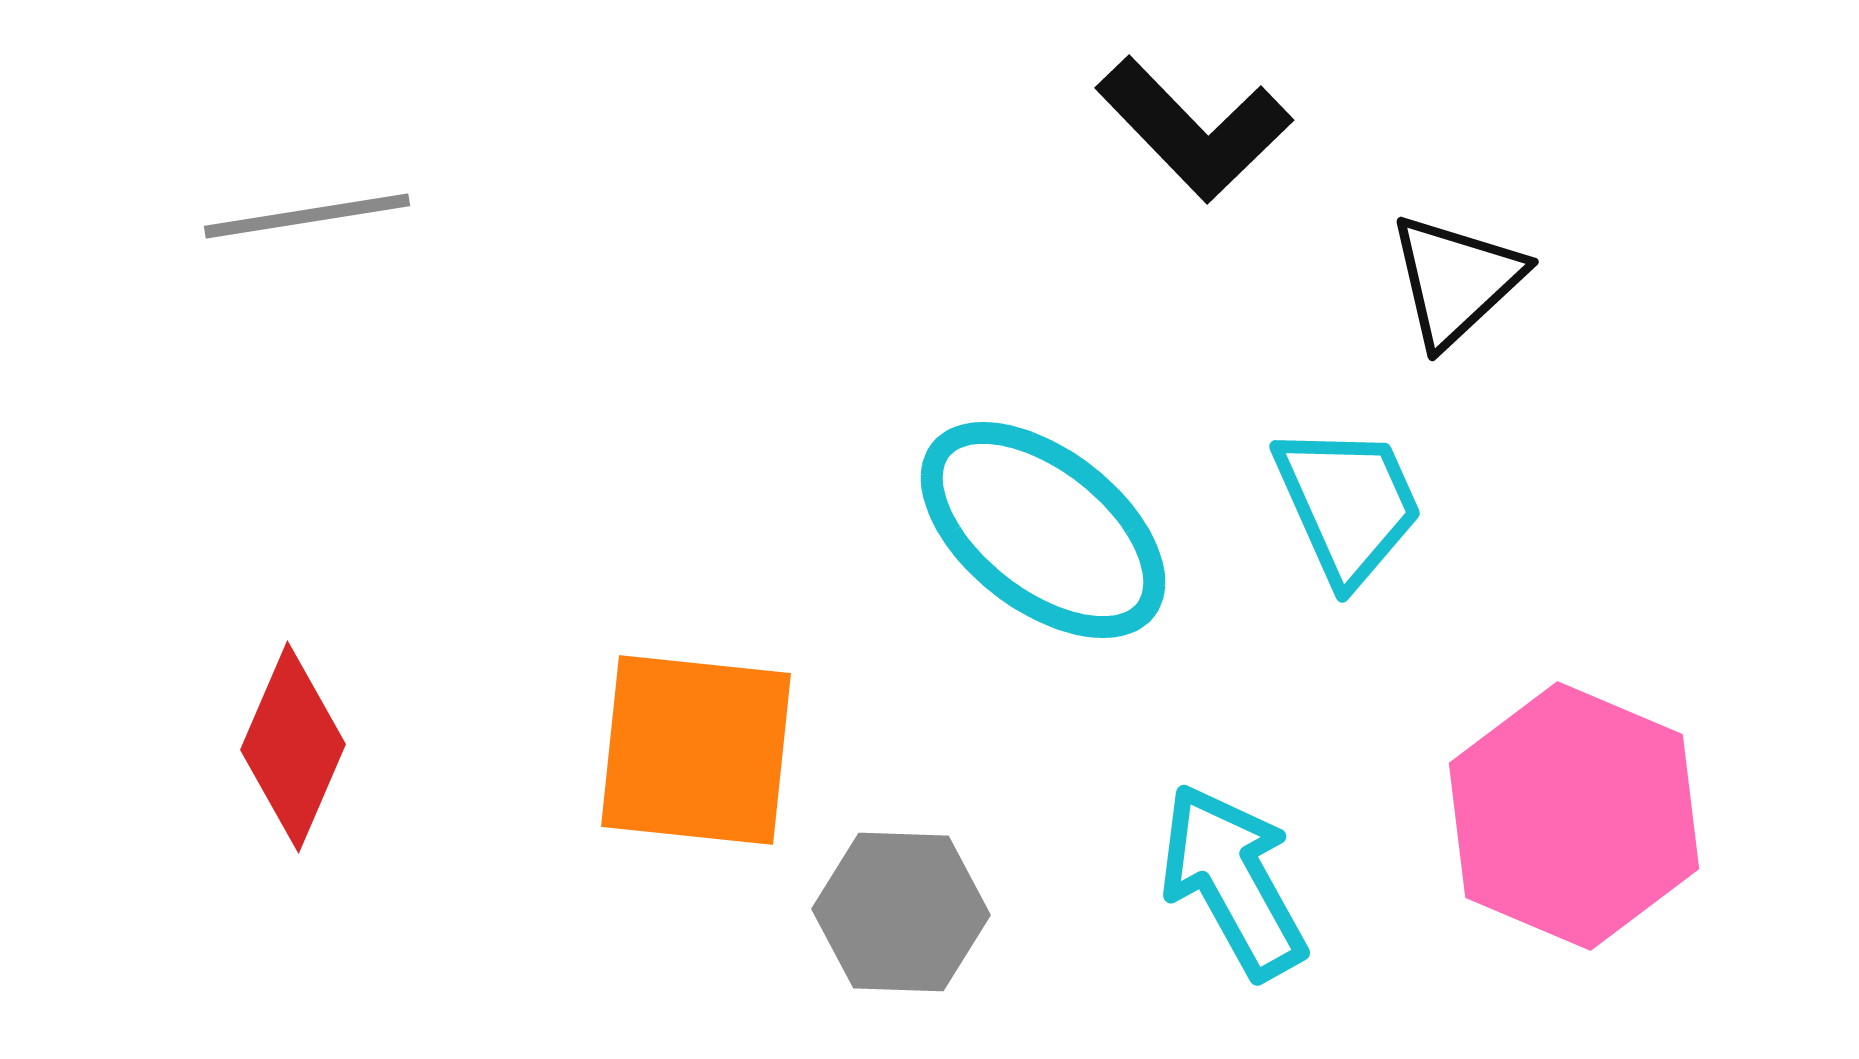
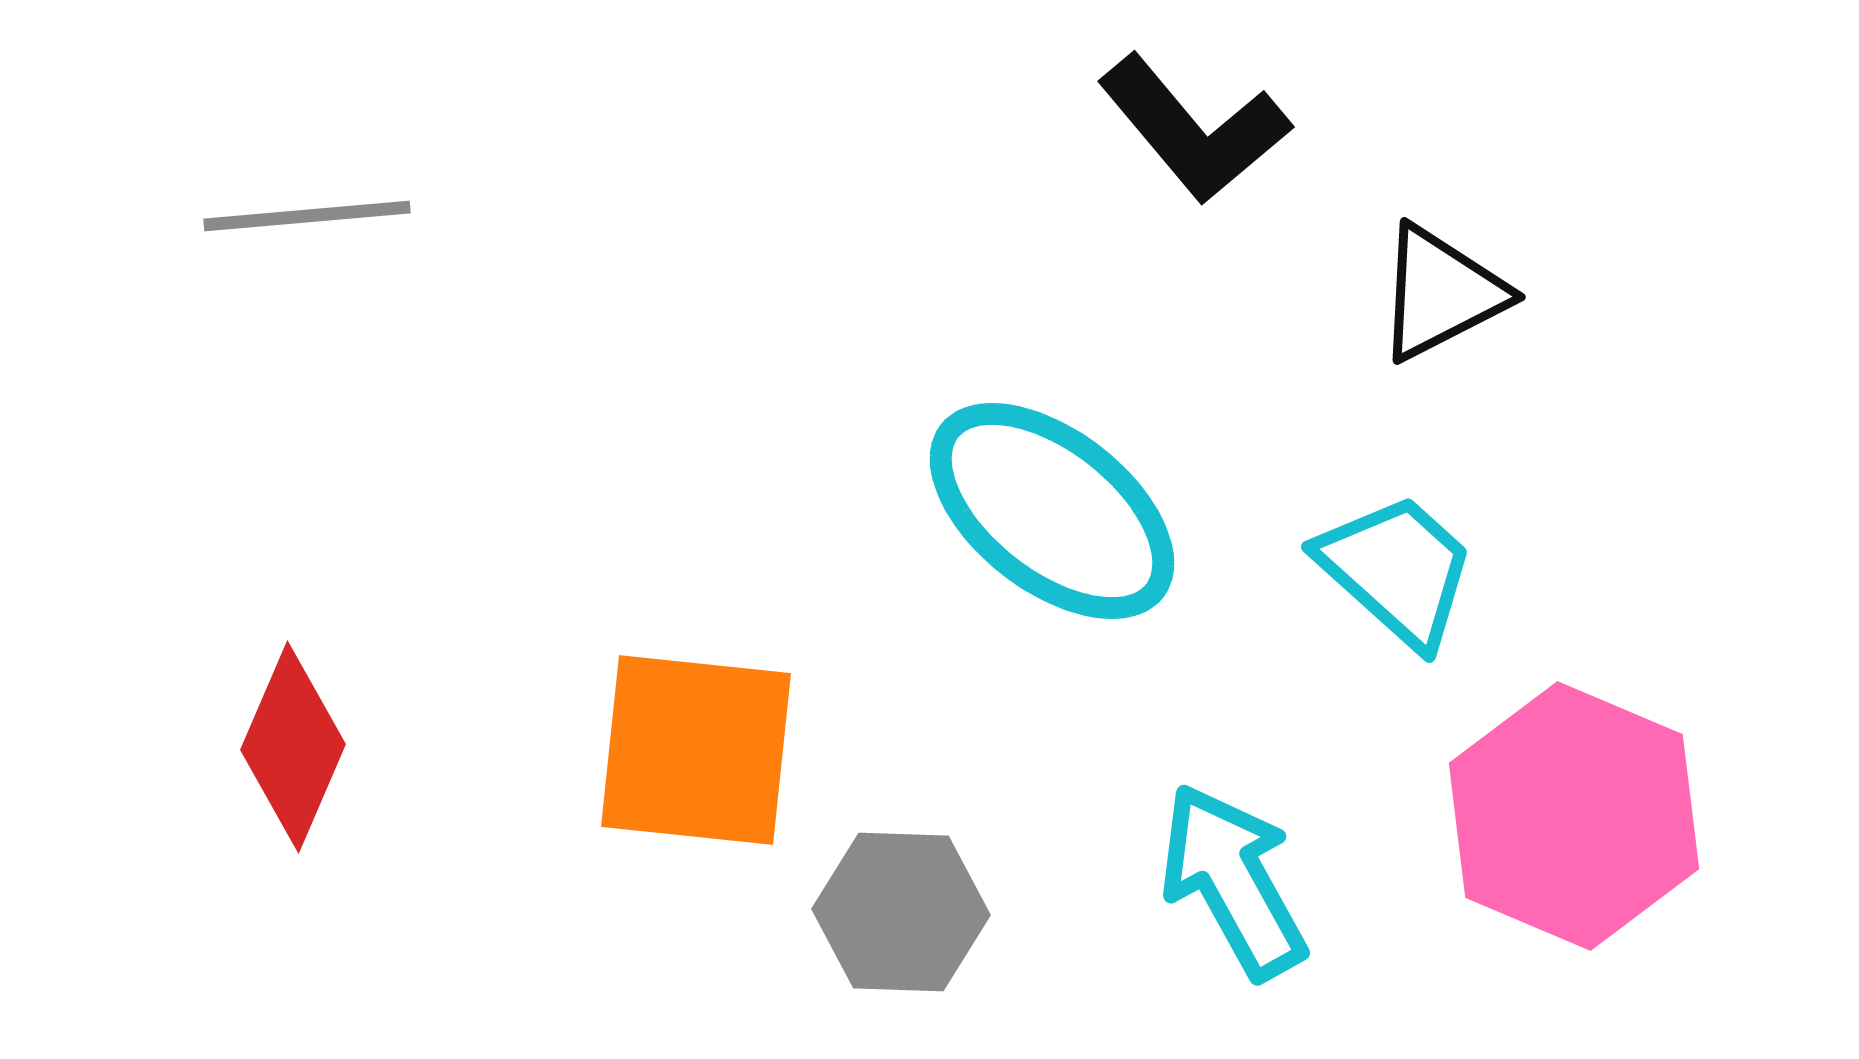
black L-shape: rotated 4 degrees clockwise
gray line: rotated 4 degrees clockwise
black triangle: moved 15 px left, 13 px down; rotated 16 degrees clockwise
cyan trapezoid: moved 49 px right, 66 px down; rotated 24 degrees counterclockwise
cyan ellipse: moved 9 px right, 19 px up
